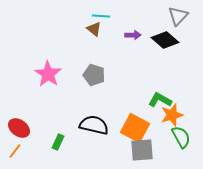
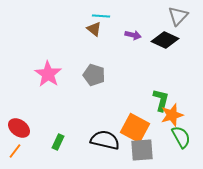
purple arrow: rotated 14 degrees clockwise
black diamond: rotated 16 degrees counterclockwise
green L-shape: moved 1 px right; rotated 75 degrees clockwise
black semicircle: moved 11 px right, 15 px down
